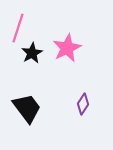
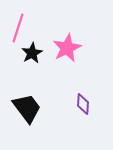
purple diamond: rotated 30 degrees counterclockwise
